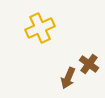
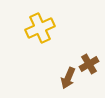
brown cross: rotated 24 degrees clockwise
